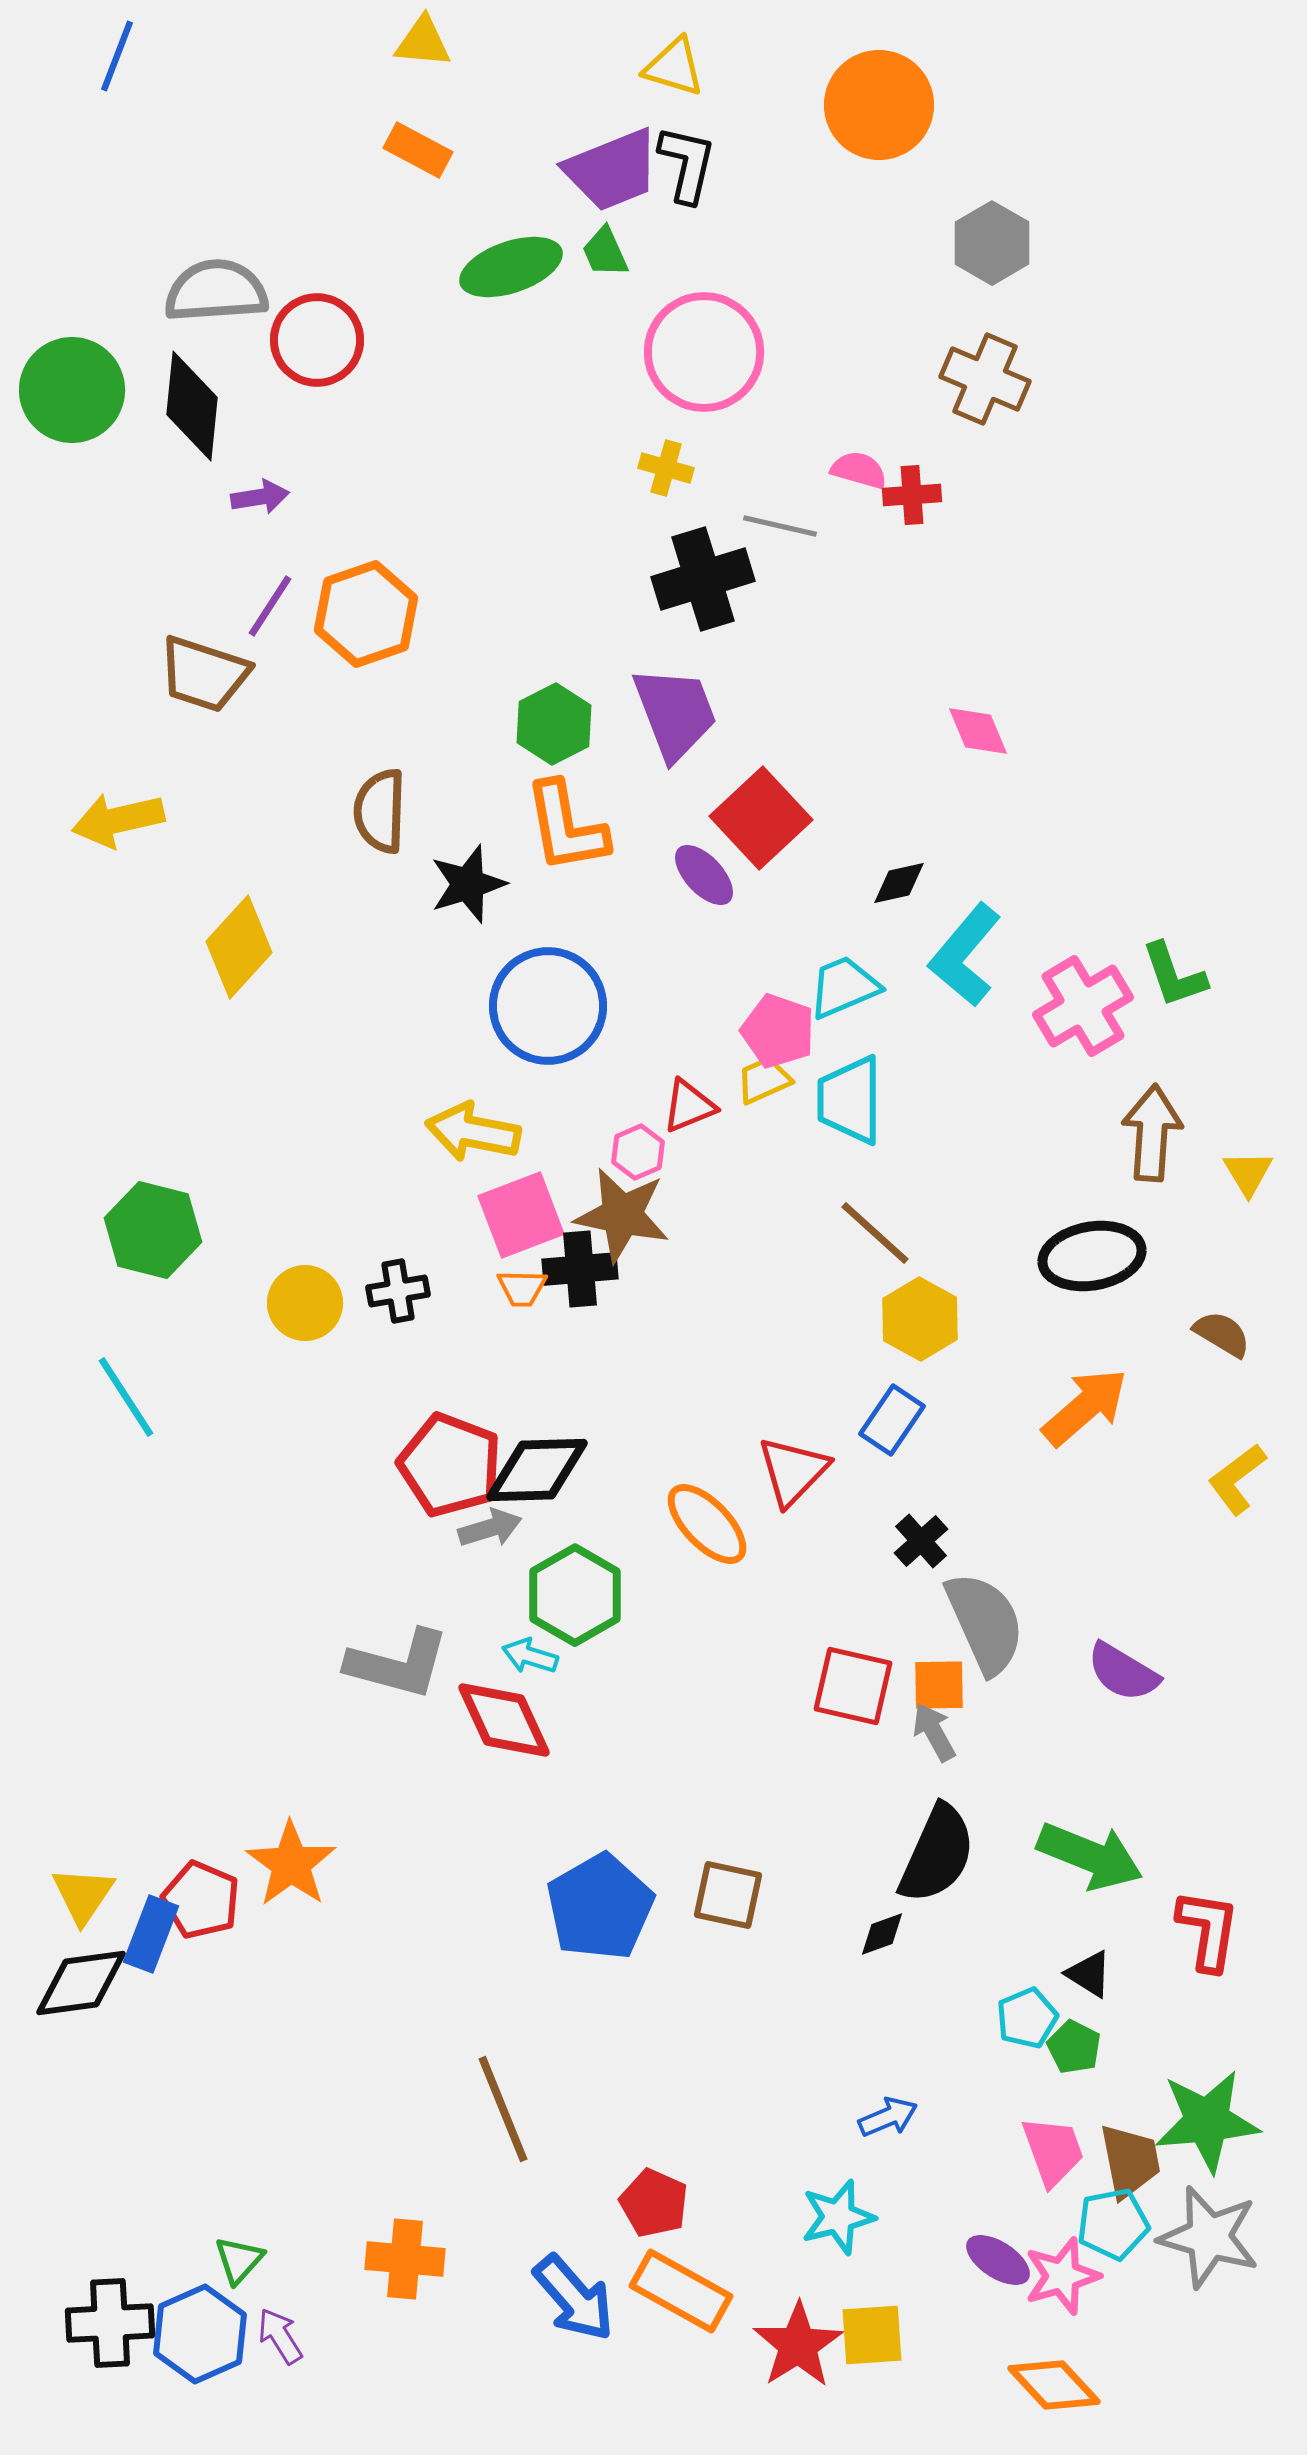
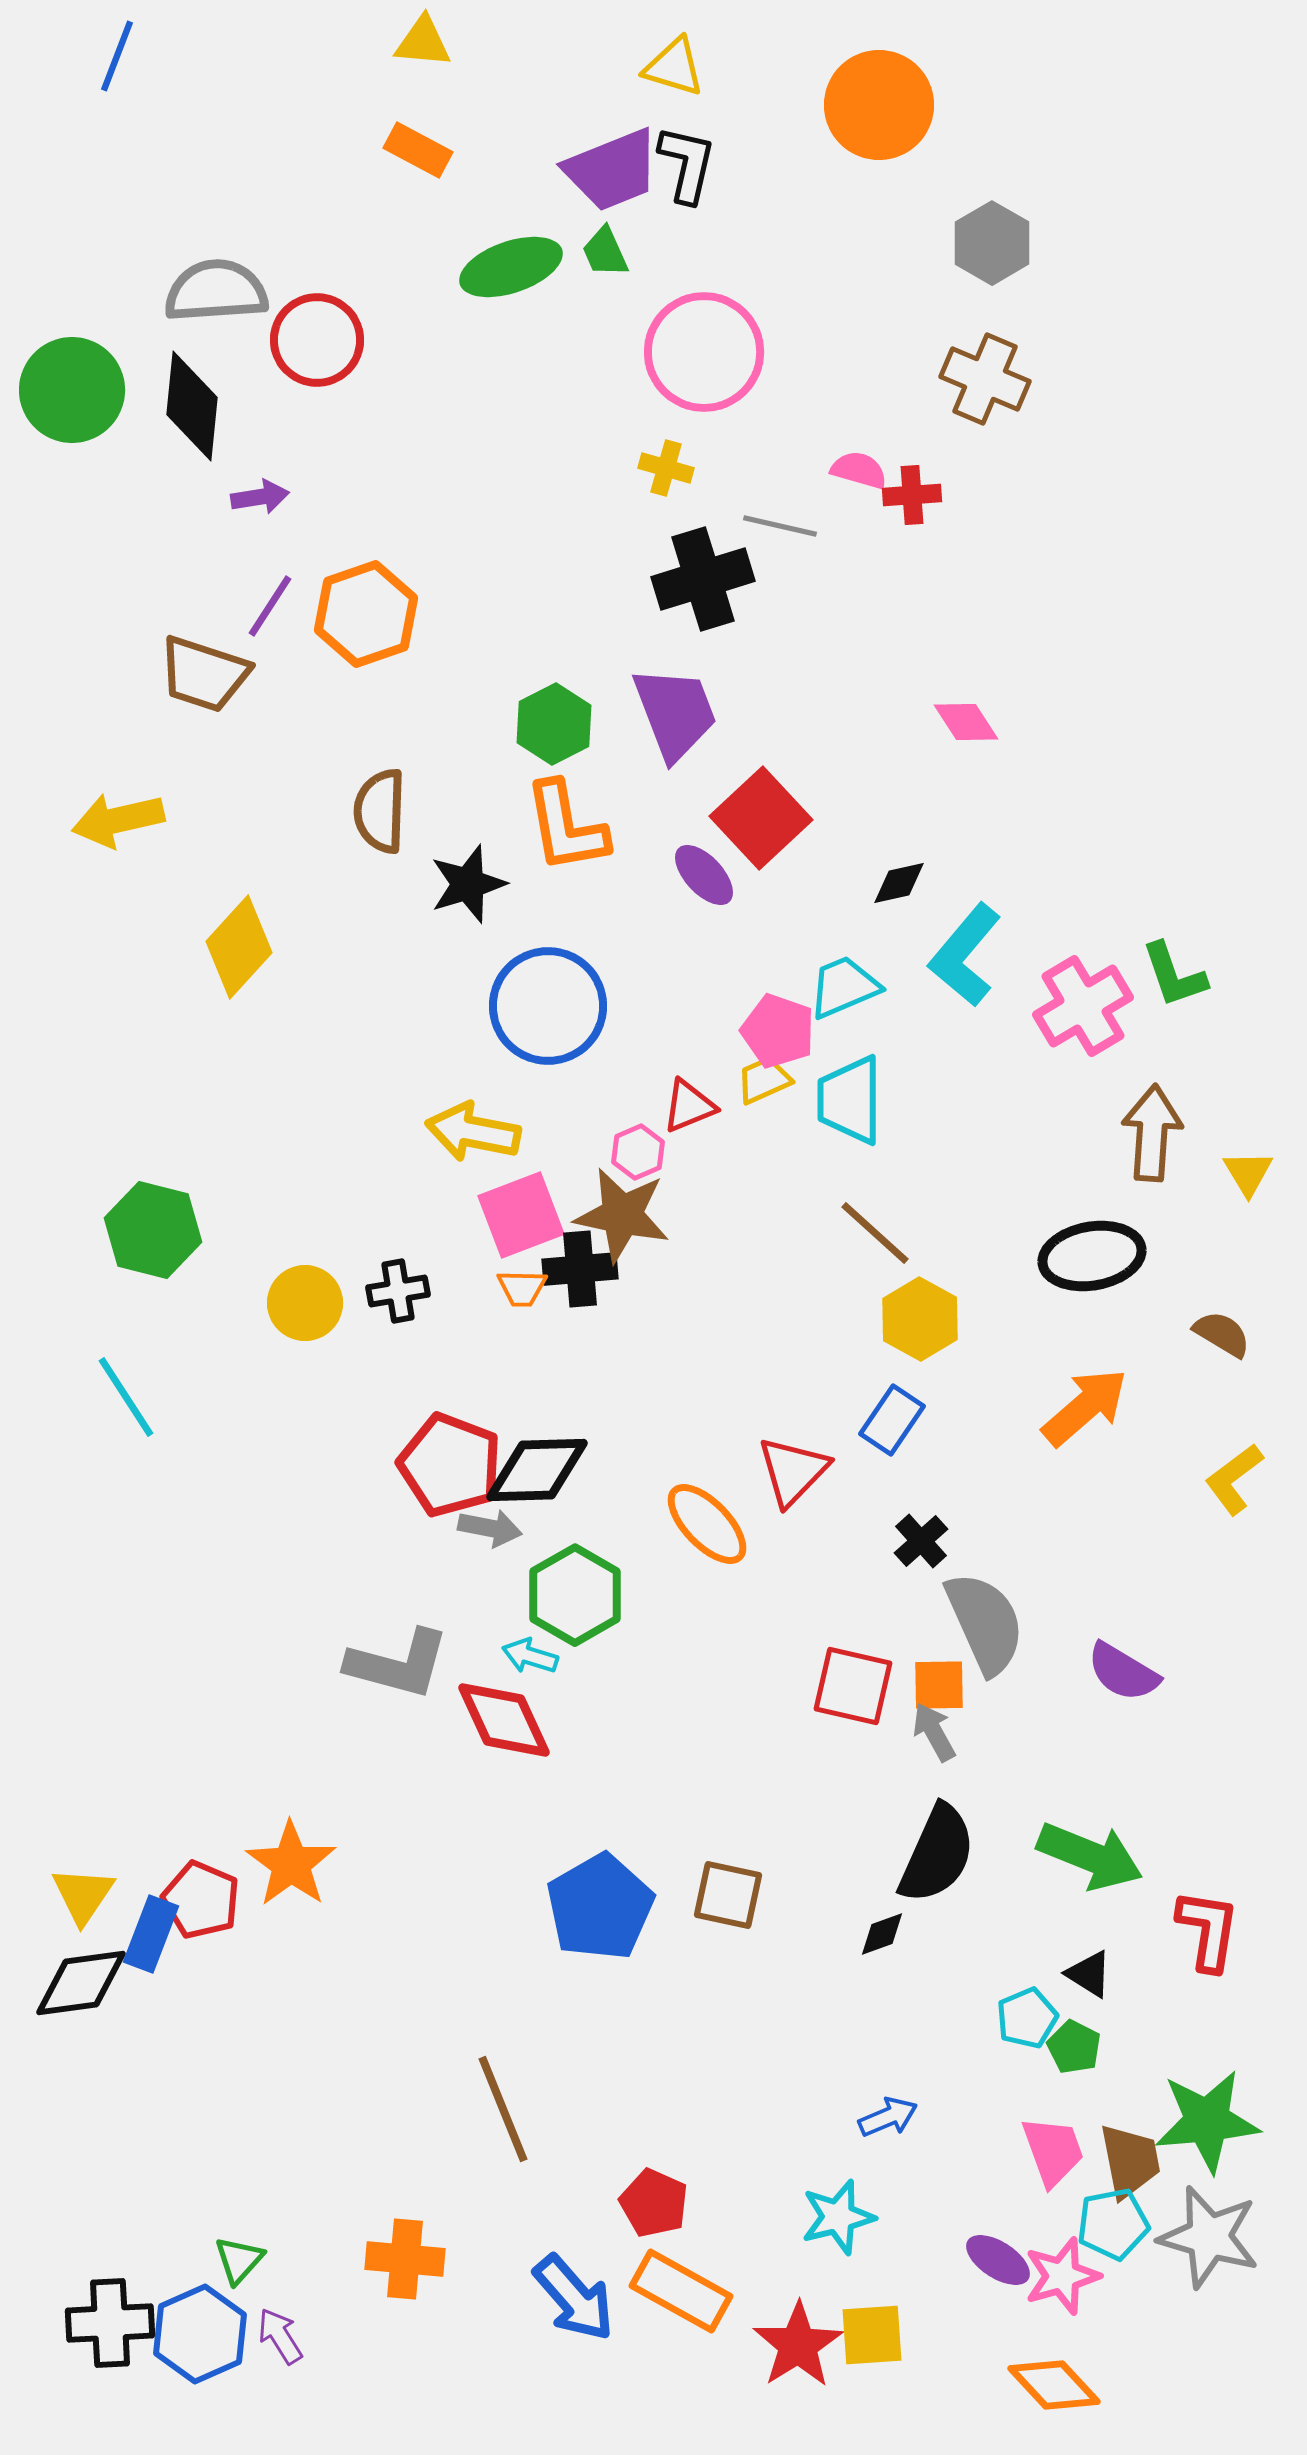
pink diamond at (978, 731): moved 12 px left, 9 px up; rotated 10 degrees counterclockwise
yellow L-shape at (1237, 1479): moved 3 px left
gray arrow at (490, 1528): rotated 28 degrees clockwise
